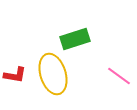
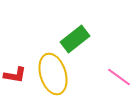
green rectangle: rotated 20 degrees counterclockwise
pink line: moved 1 px down
